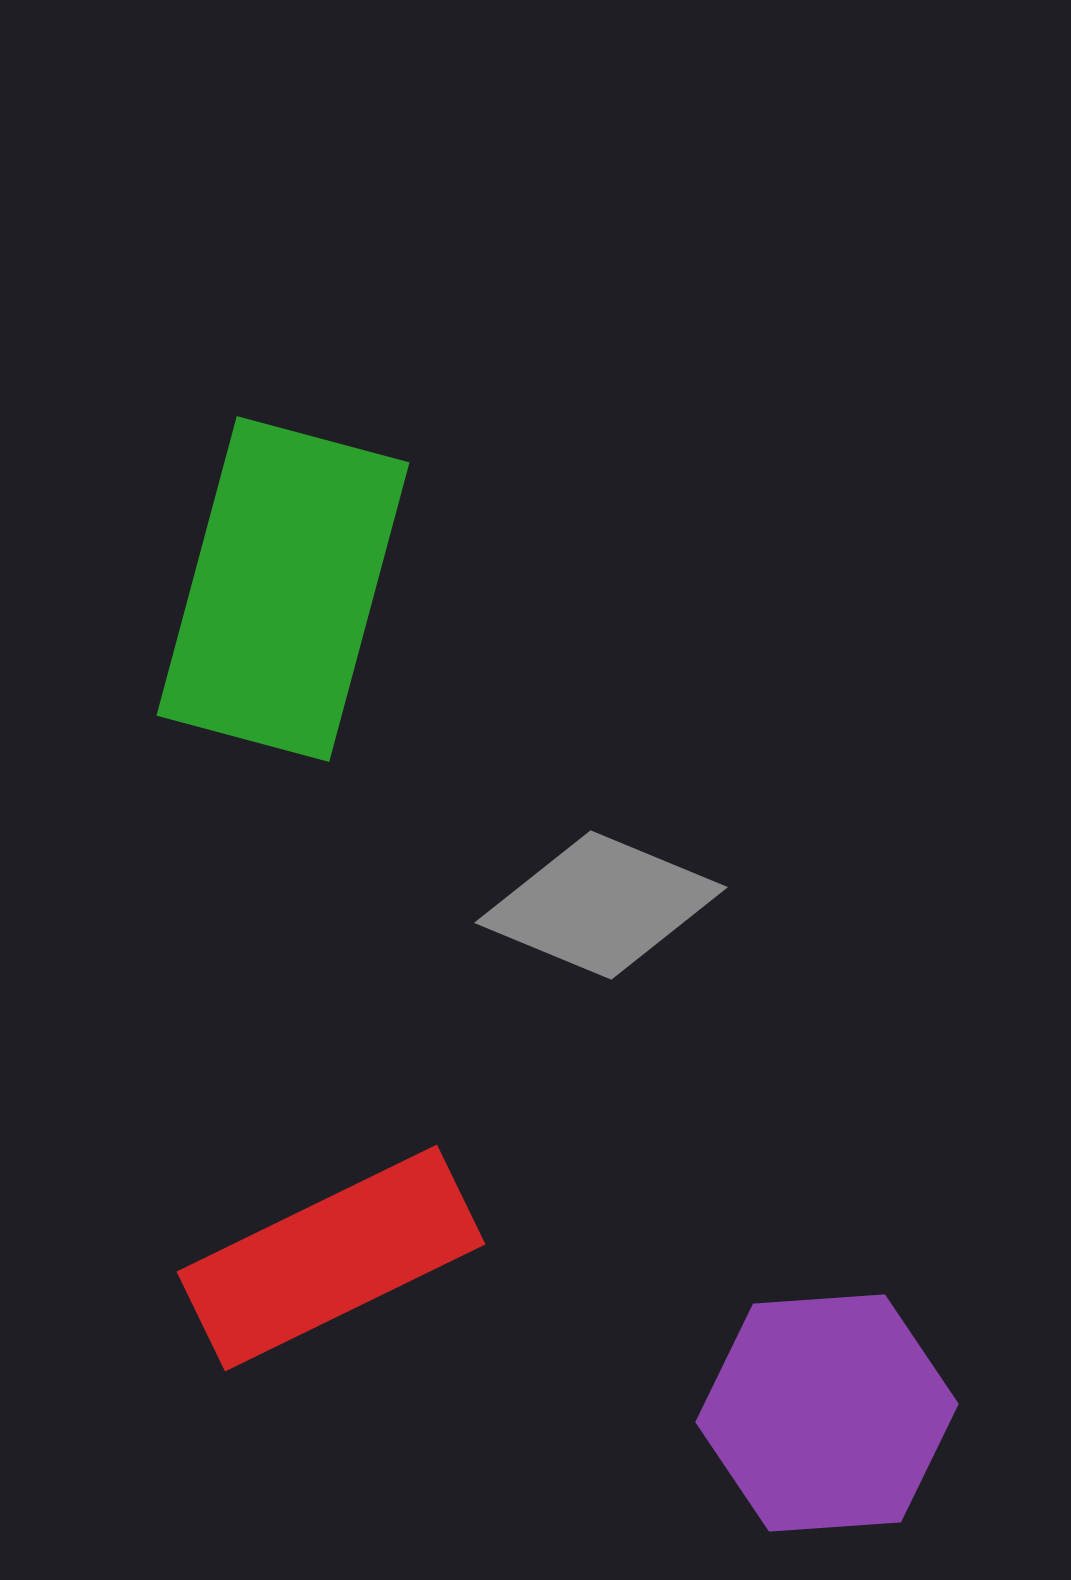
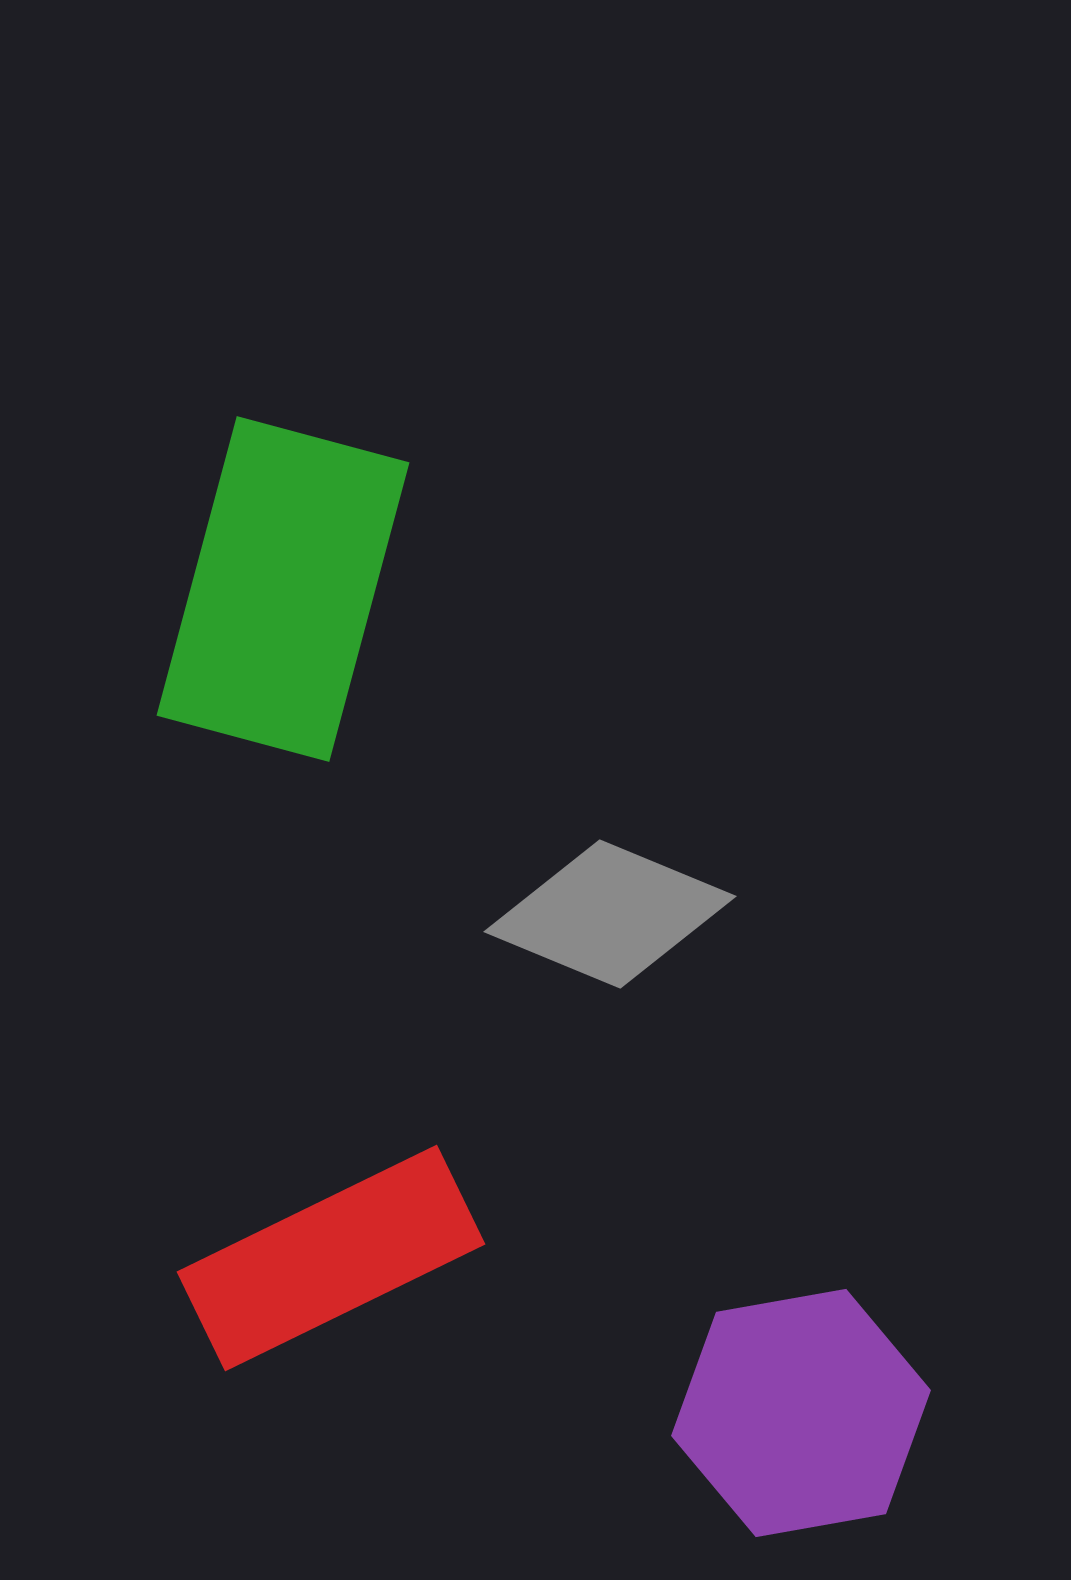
gray diamond: moved 9 px right, 9 px down
purple hexagon: moved 26 px left; rotated 6 degrees counterclockwise
